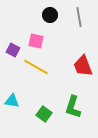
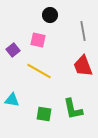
gray line: moved 4 px right, 14 px down
pink square: moved 2 px right, 1 px up
purple square: rotated 24 degrees clockwise
yellow line: moved 3 px right, 4 px down
cyan triangle: moved 1 px up
green L-shape: moved 2 px down; rotated 30 degrees counterclockwise
green square: rotated 28 degrees counterclockwise
